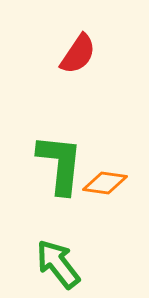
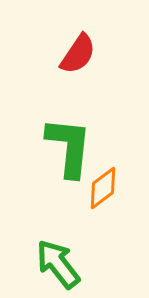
green L-shape: moved 9 px right, 17 px up
orange diamond: moved 2 px left, 5 px down; rotated 45 degrees counterclockwise
